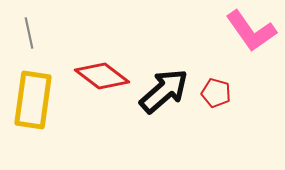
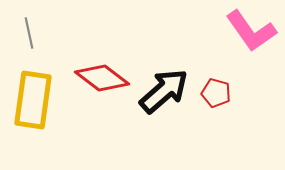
red diamond: moved 2 px down
